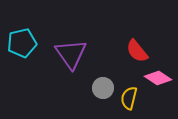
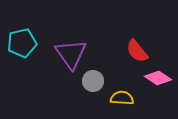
gray circle: moved 10 px left, 7 px up
yellow semicircle: moved 7 px left; rotated 80 degrees clockwise
